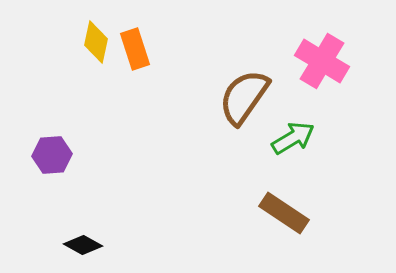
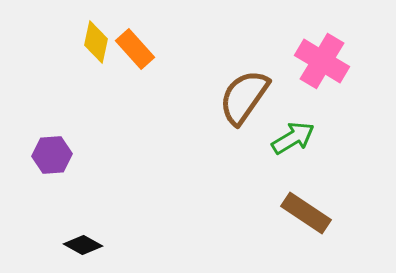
orange rectangle: rotated 24 degrees counterclockwise
brown rectangle: moved 22 px right
